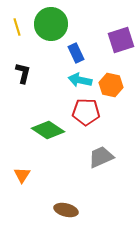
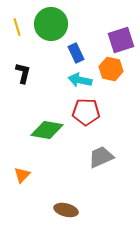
orange hexagon: moved 16 px up
green diamond: moved 1 px left; rotated 24 degrees counterclockwise
orange triangle: rotated 12 degrees clockwise
